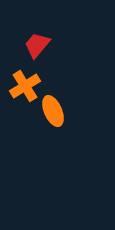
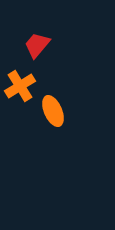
orange cross: moved 5 px left
